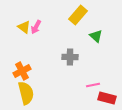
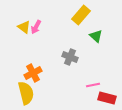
yellow rectangle: moved 3 px right
gray cross: rotated 21 degrees clockwise
orange cross: moved 11 px right, 2 px down
